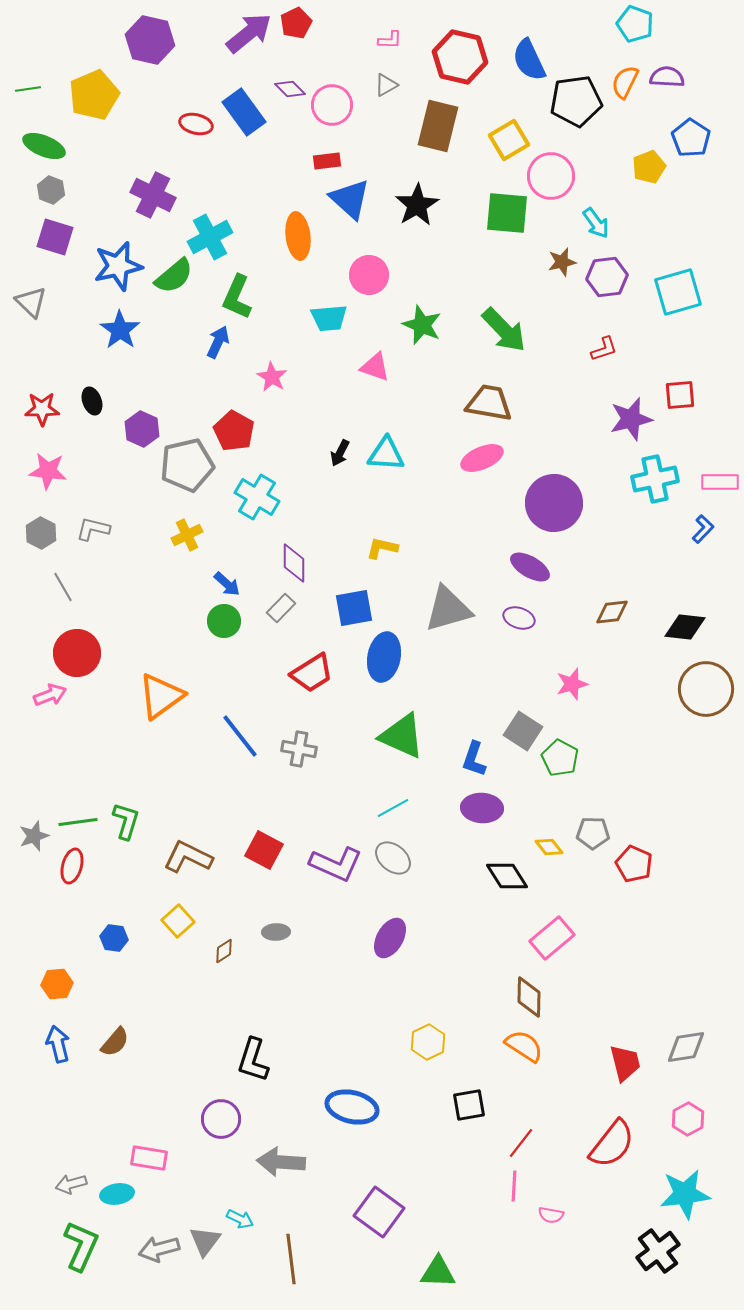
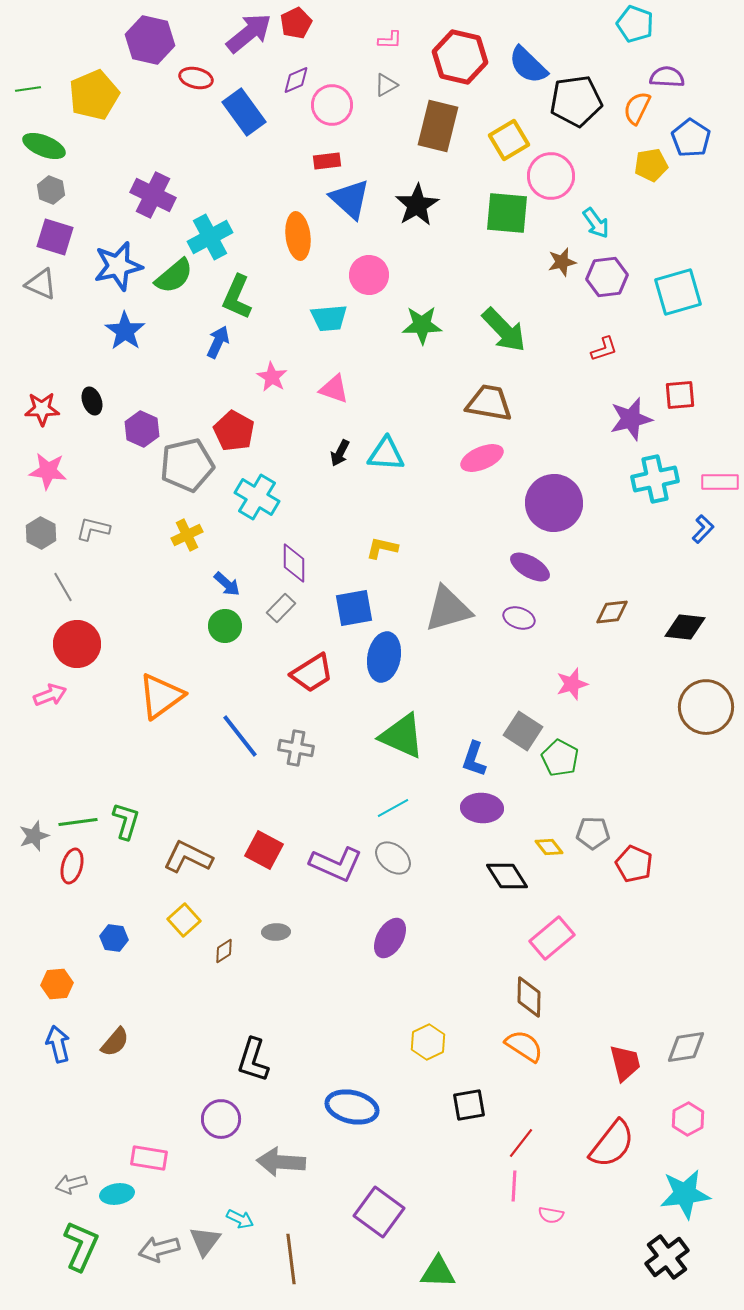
blue semicircle at (529, 60): moved 1 px left, 5 px down; rotated 21 degrees counterclockwise
orange semicircle at (625, 82): moved 12 px right, 26 px down
purple diamond at (290, 89): moved 6 px right, 9 px up; rotated 68 degrees counterclockwise
red ellipse at (196, 124): moved 46 px up
yellow pentagon at (649, 167): moved 2 px right, 2 px up; rotated 12 degrees clockwise
gray triangle at (31, 302): moved 10 px right, 18 px up; rotated 20 degrees counterclockwise
green star at (422, 325): rotated 24 degrees counterclockwise
blue star at (120, 330): moved 5 px right, 1 px down
pink triangle at (375, 367): moved 41 px left, 22 px down
green circle at (224, 621): moved 1 px right, 5 px down
red circle at (77, 653): moved 9 px up
brown circle at (706, 689): moved 18 px down
gray cross at (299, 749): moved 3 px left, 1 px up
yellow square at (178, 921): moved 6 px right, 1 px up
black cross at (658, 1251): moved 9 px right, 6 px down
